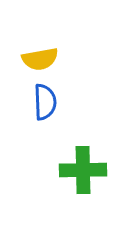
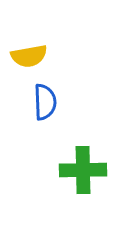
yellow semicircle: moved 11 px left, 3 px up
